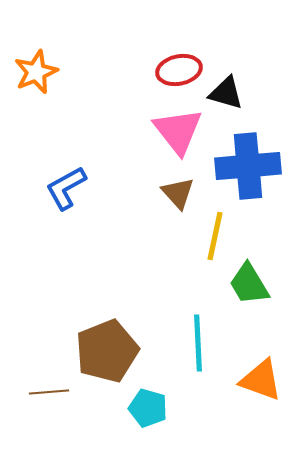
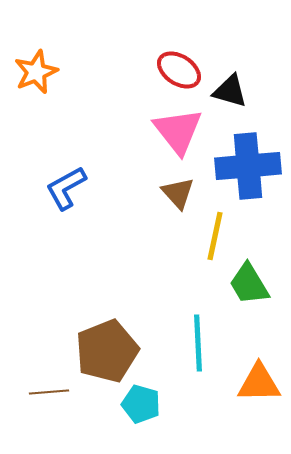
red ellipse: rotated 45 degrees clockwise
black triangle: moved 4 px right, 2 px up
orange triangle: moved 2 px left, 3 px down; rotated 21 degrees counterclockwise
cyan pentagon: moved 7 px left, 4 px up
